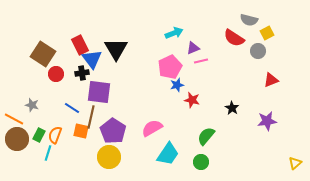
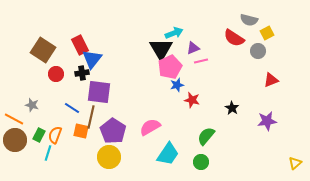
black triangle: moved 45 px right
brown square: moved 4 px up
blue triangle: rotated 15 degrees clockwise
pink semicircle: moved 2 px left, 1 px up
brown circle: moved 2 px left, 1 px down
